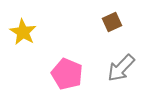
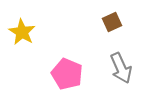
yellow star: moved 1 px left
gray arrow: rotated 68 degrees counterclockwise
